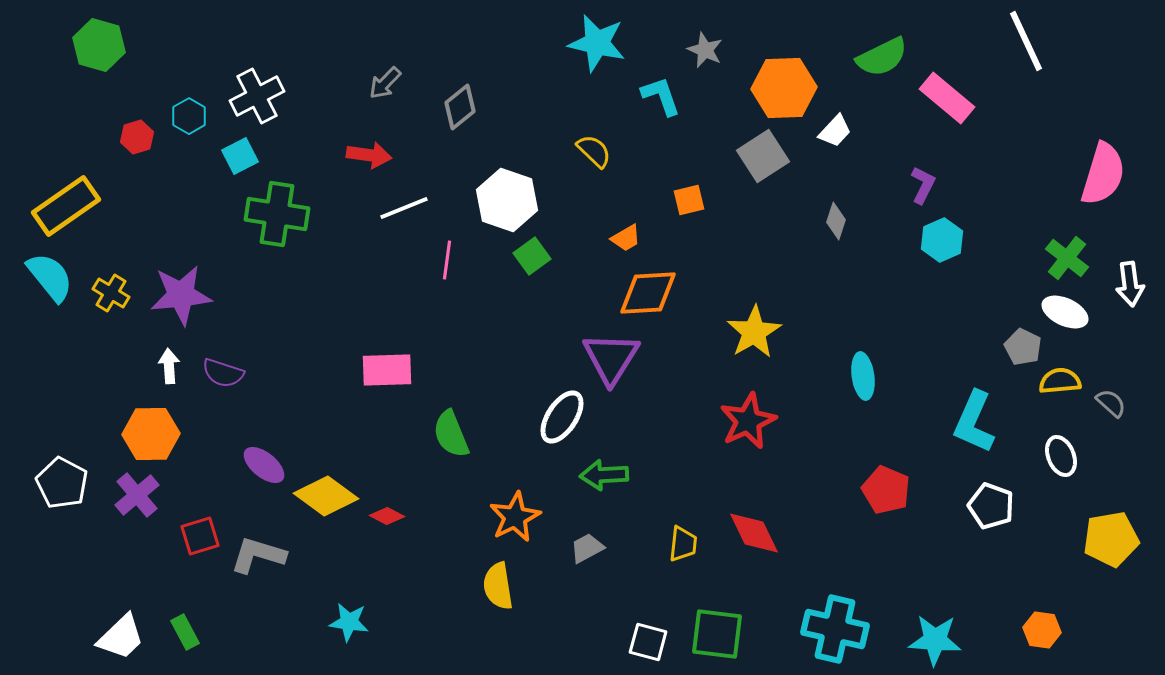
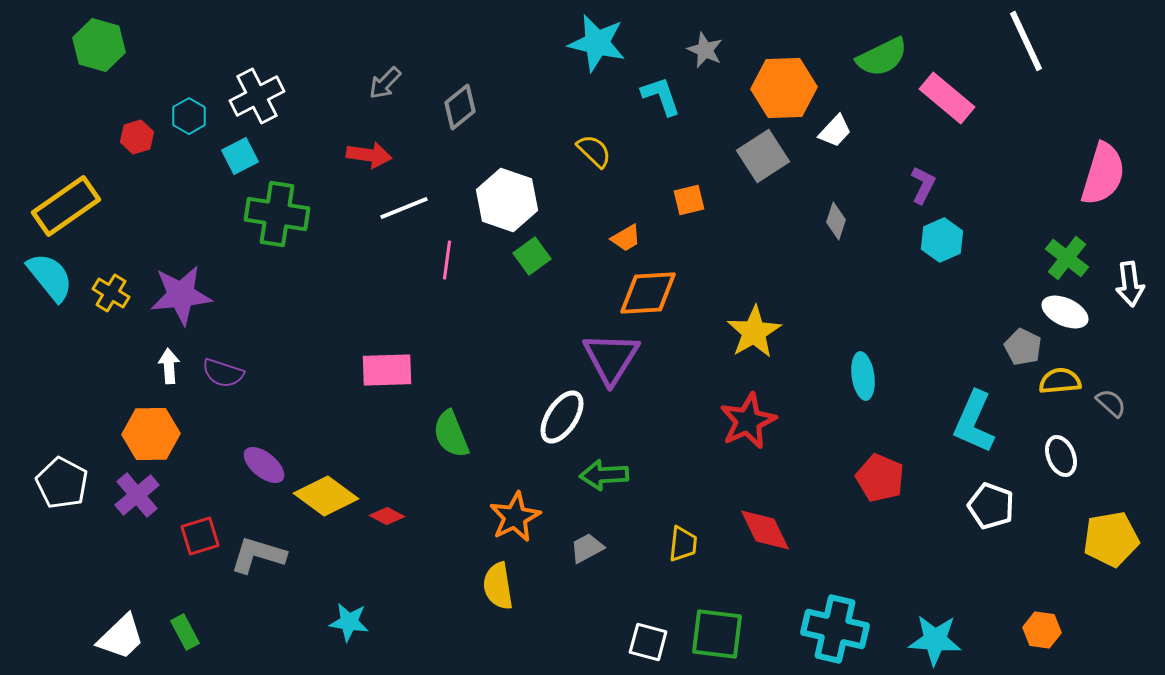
red pentagon at (886, 490): moved 6 px left, 12 px up
red diamond at (754, 533): moved 11 px right, 3 px up
